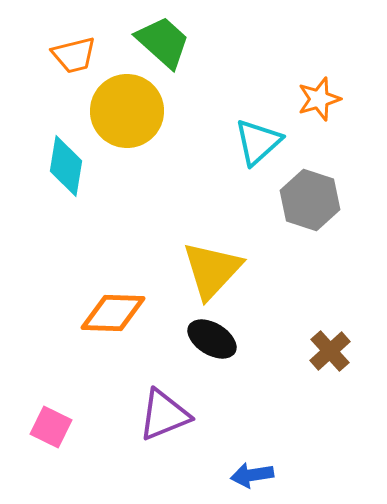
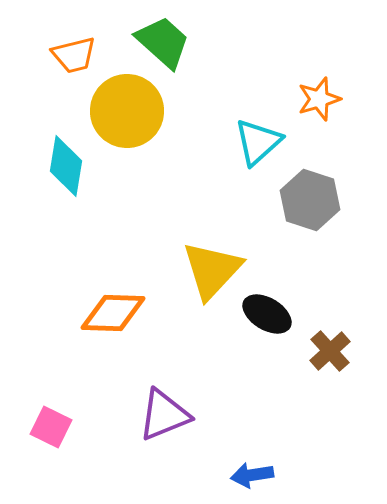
black ellipse: moved 55 px right, 25 px up
